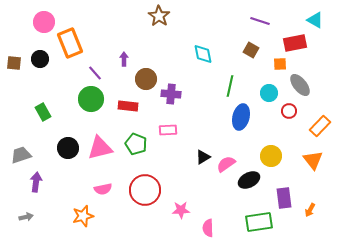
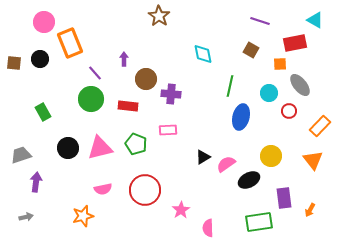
pink star at (181, 210): rotated 30 degrees counterclockwise
